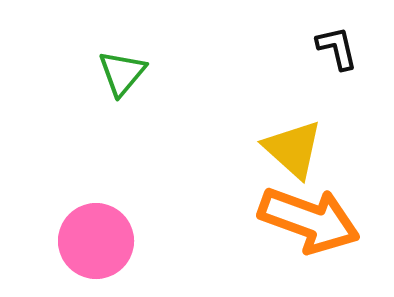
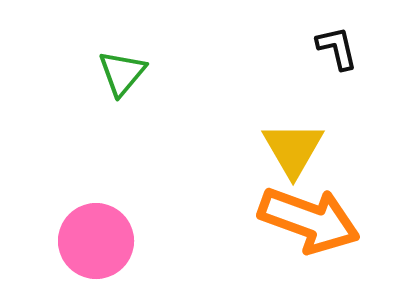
yellow triangle: rotated 18 degrees clockwise
